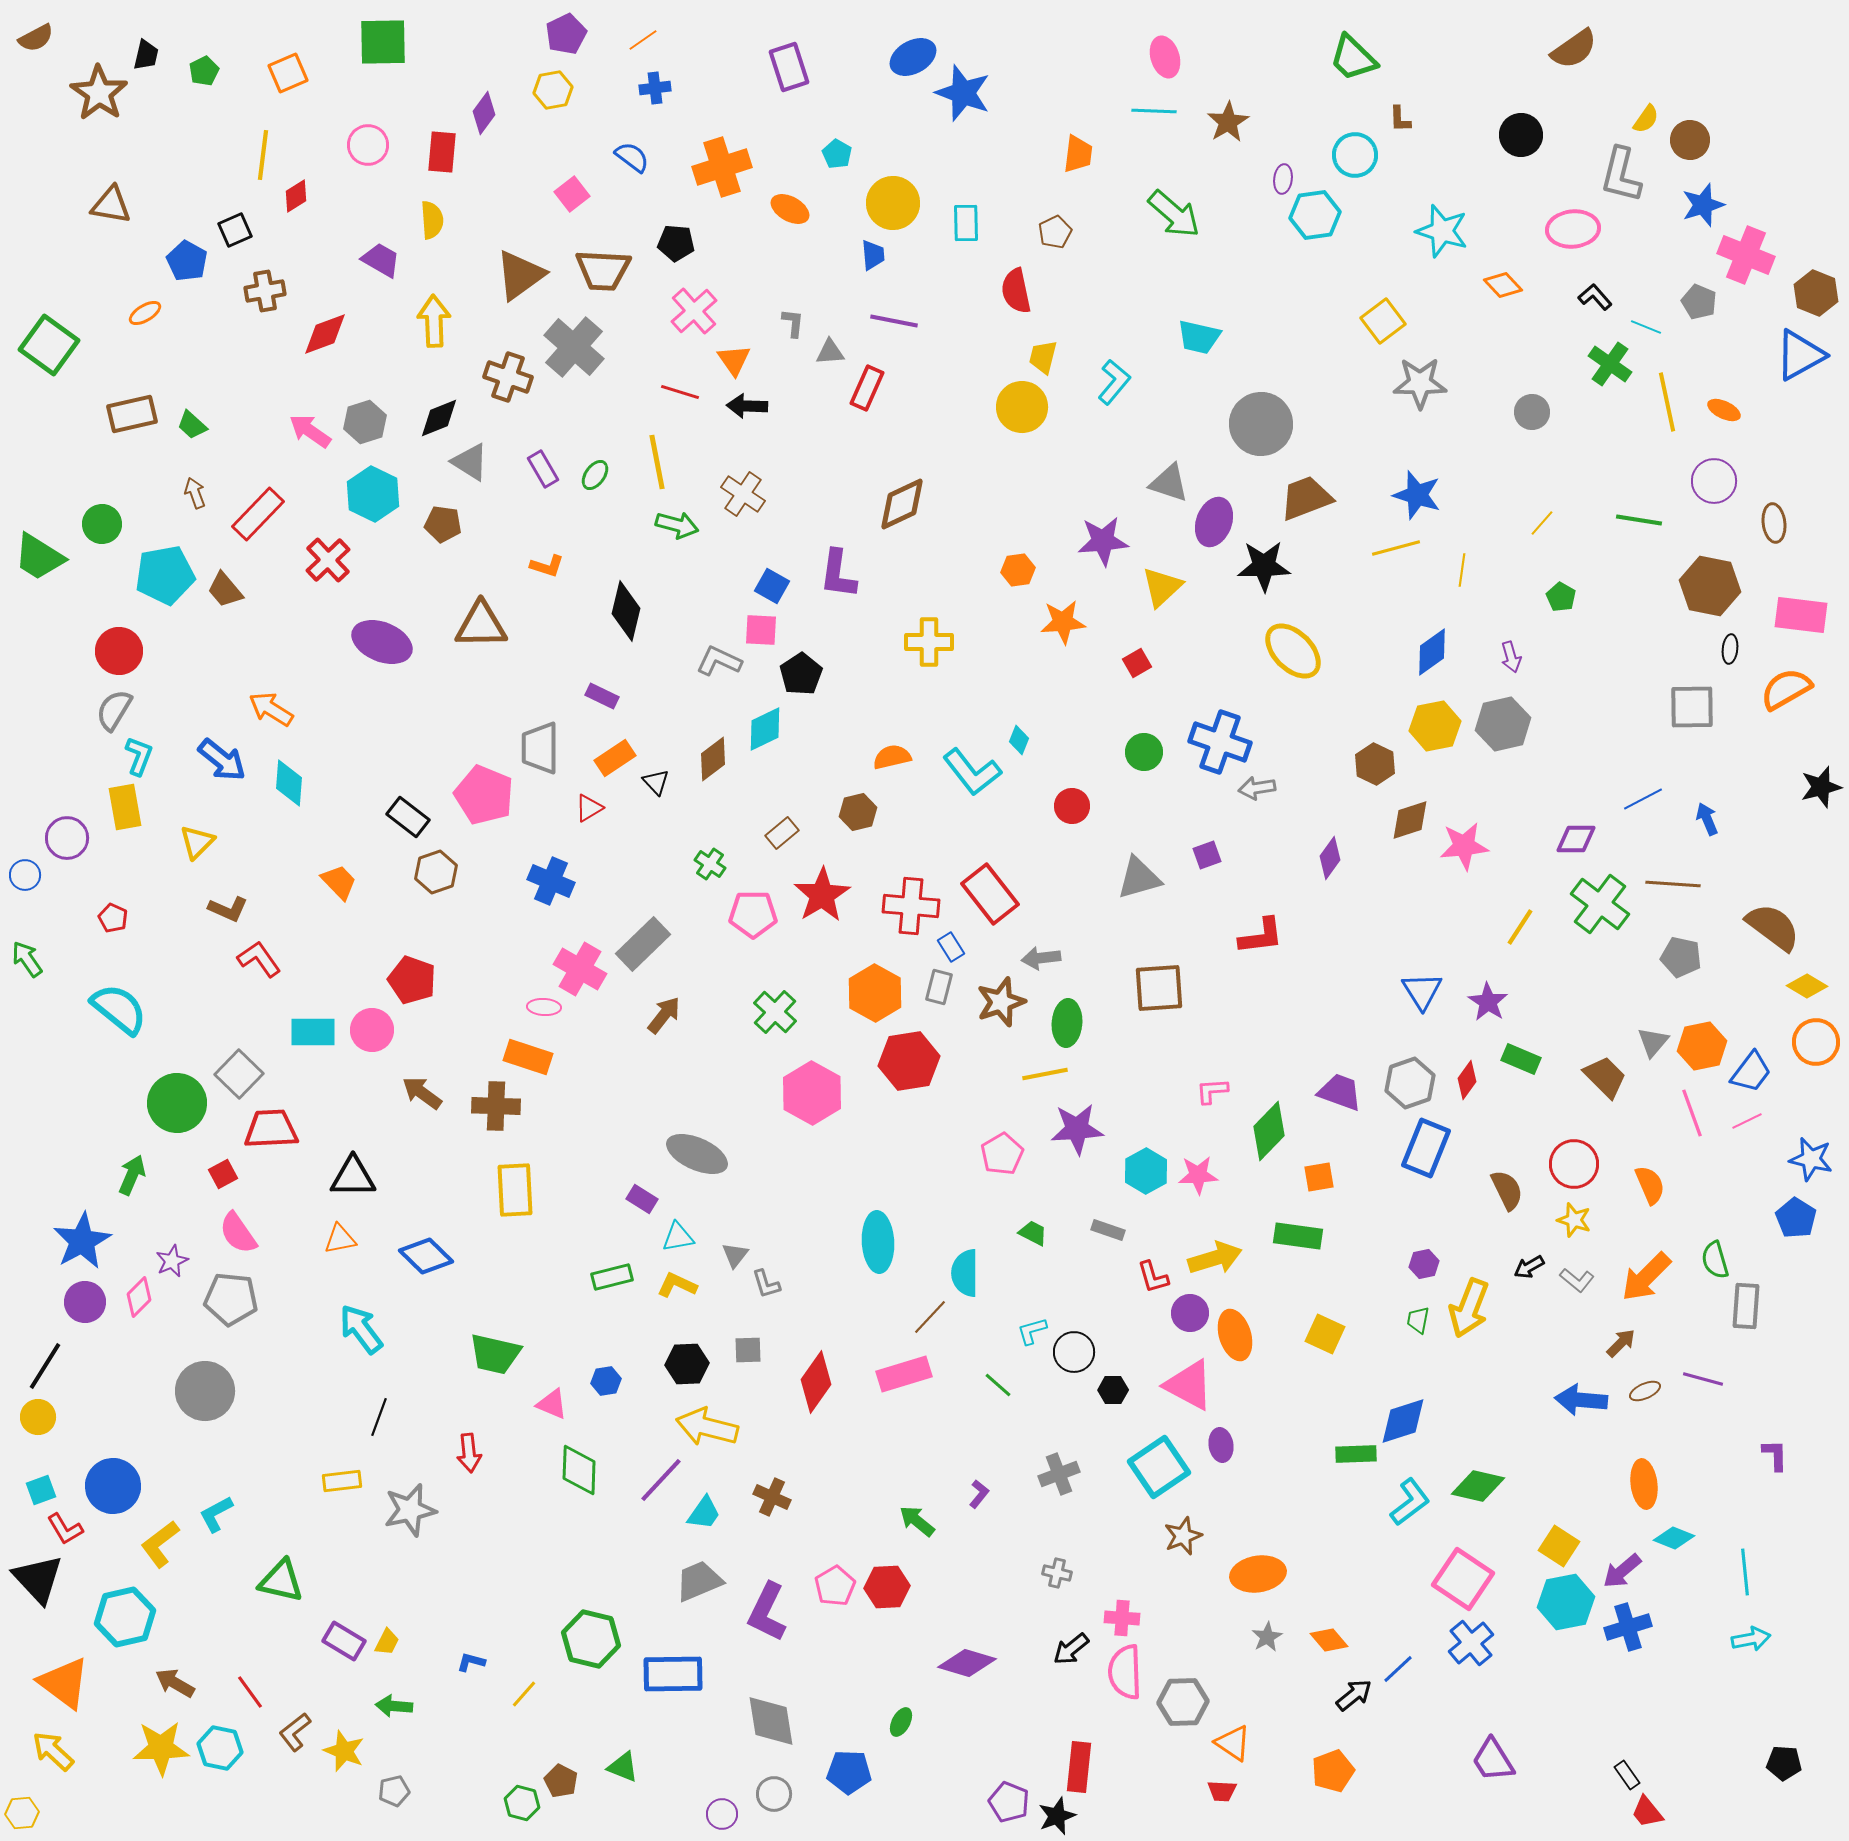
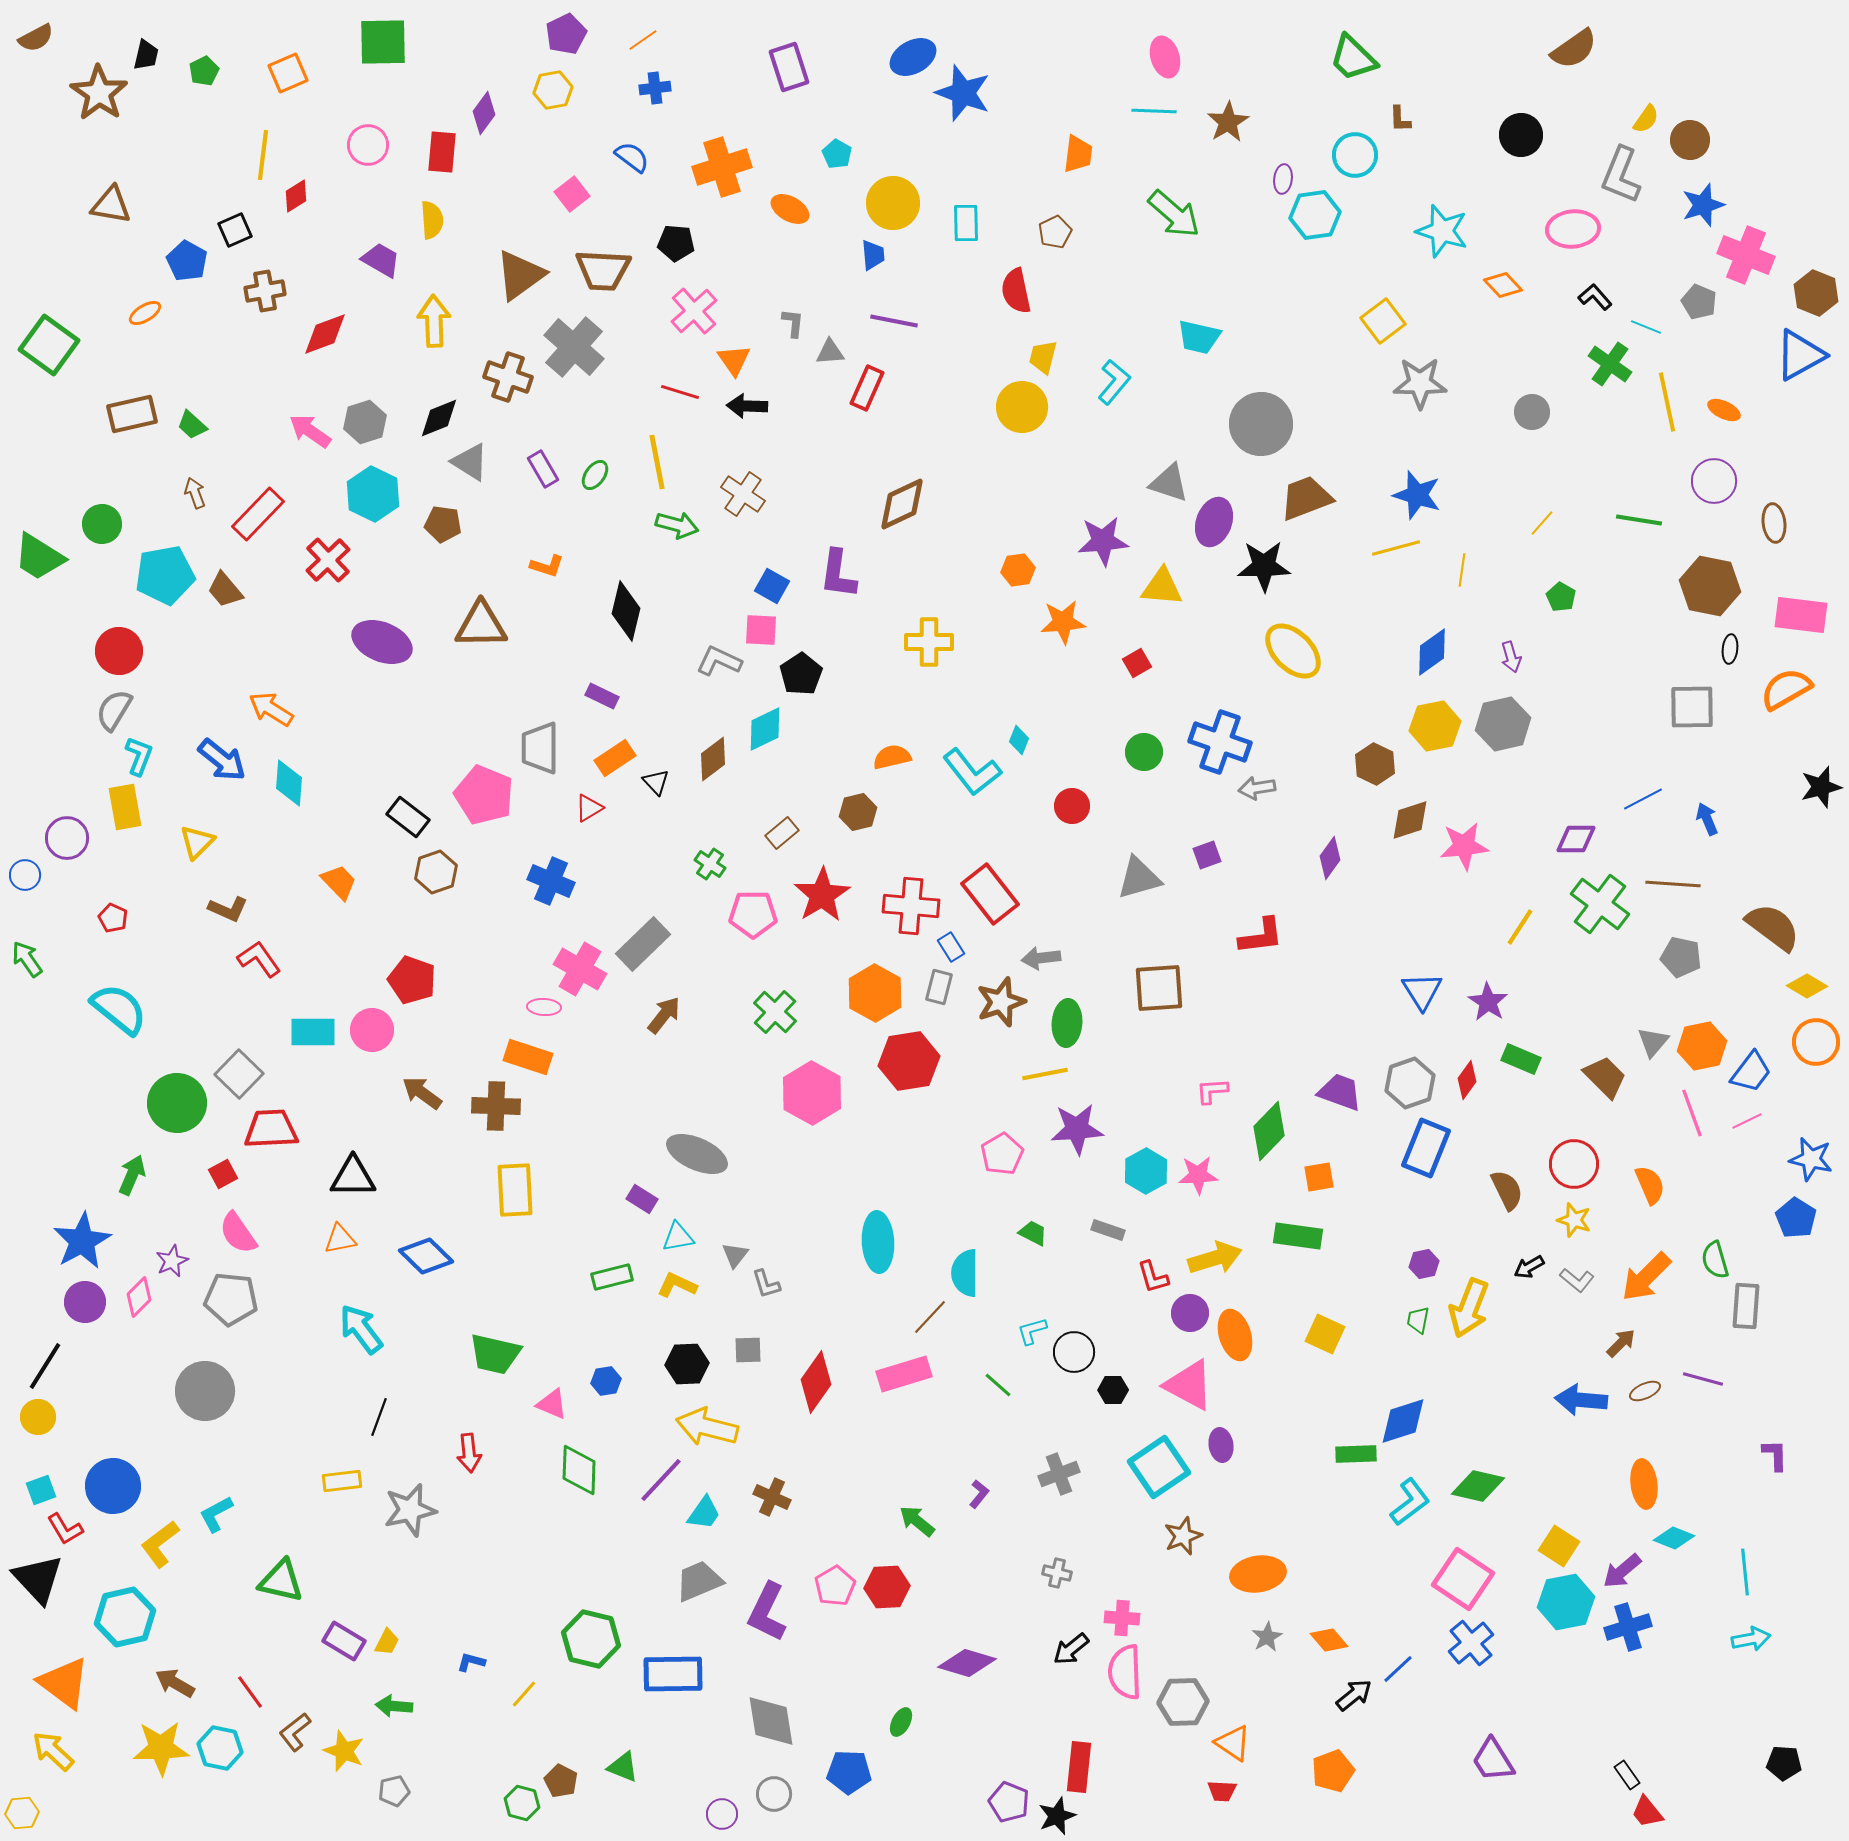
gray L-shape at (1621, 175): rotated 8 degrees clockwise
yellow triangle at (1162, 587): rotated 48 degrees clockwise
